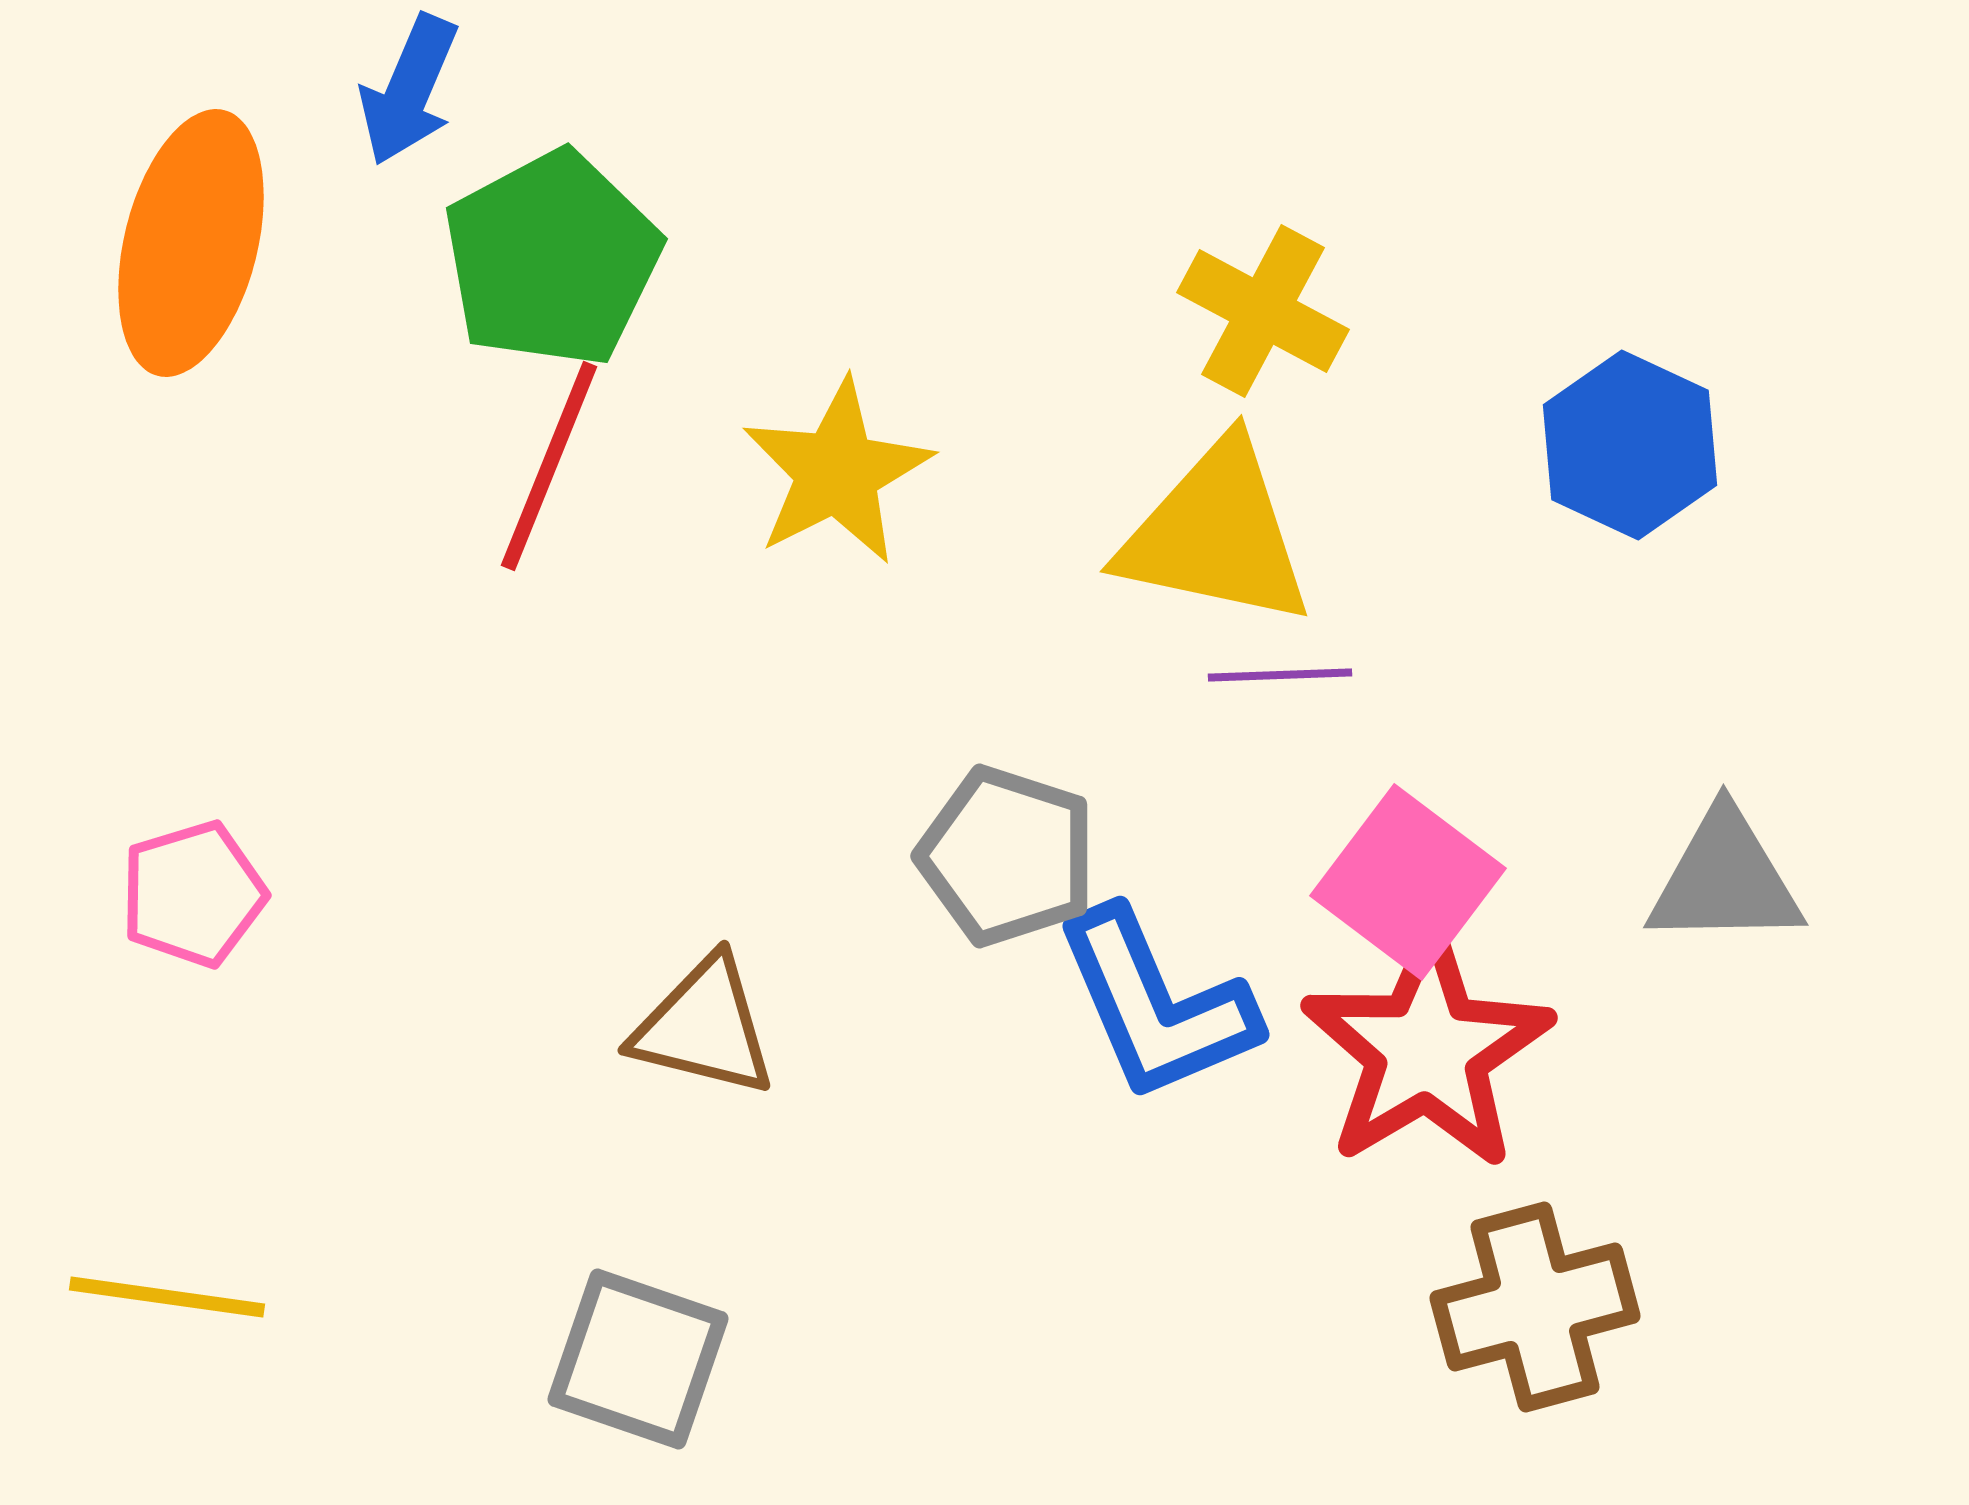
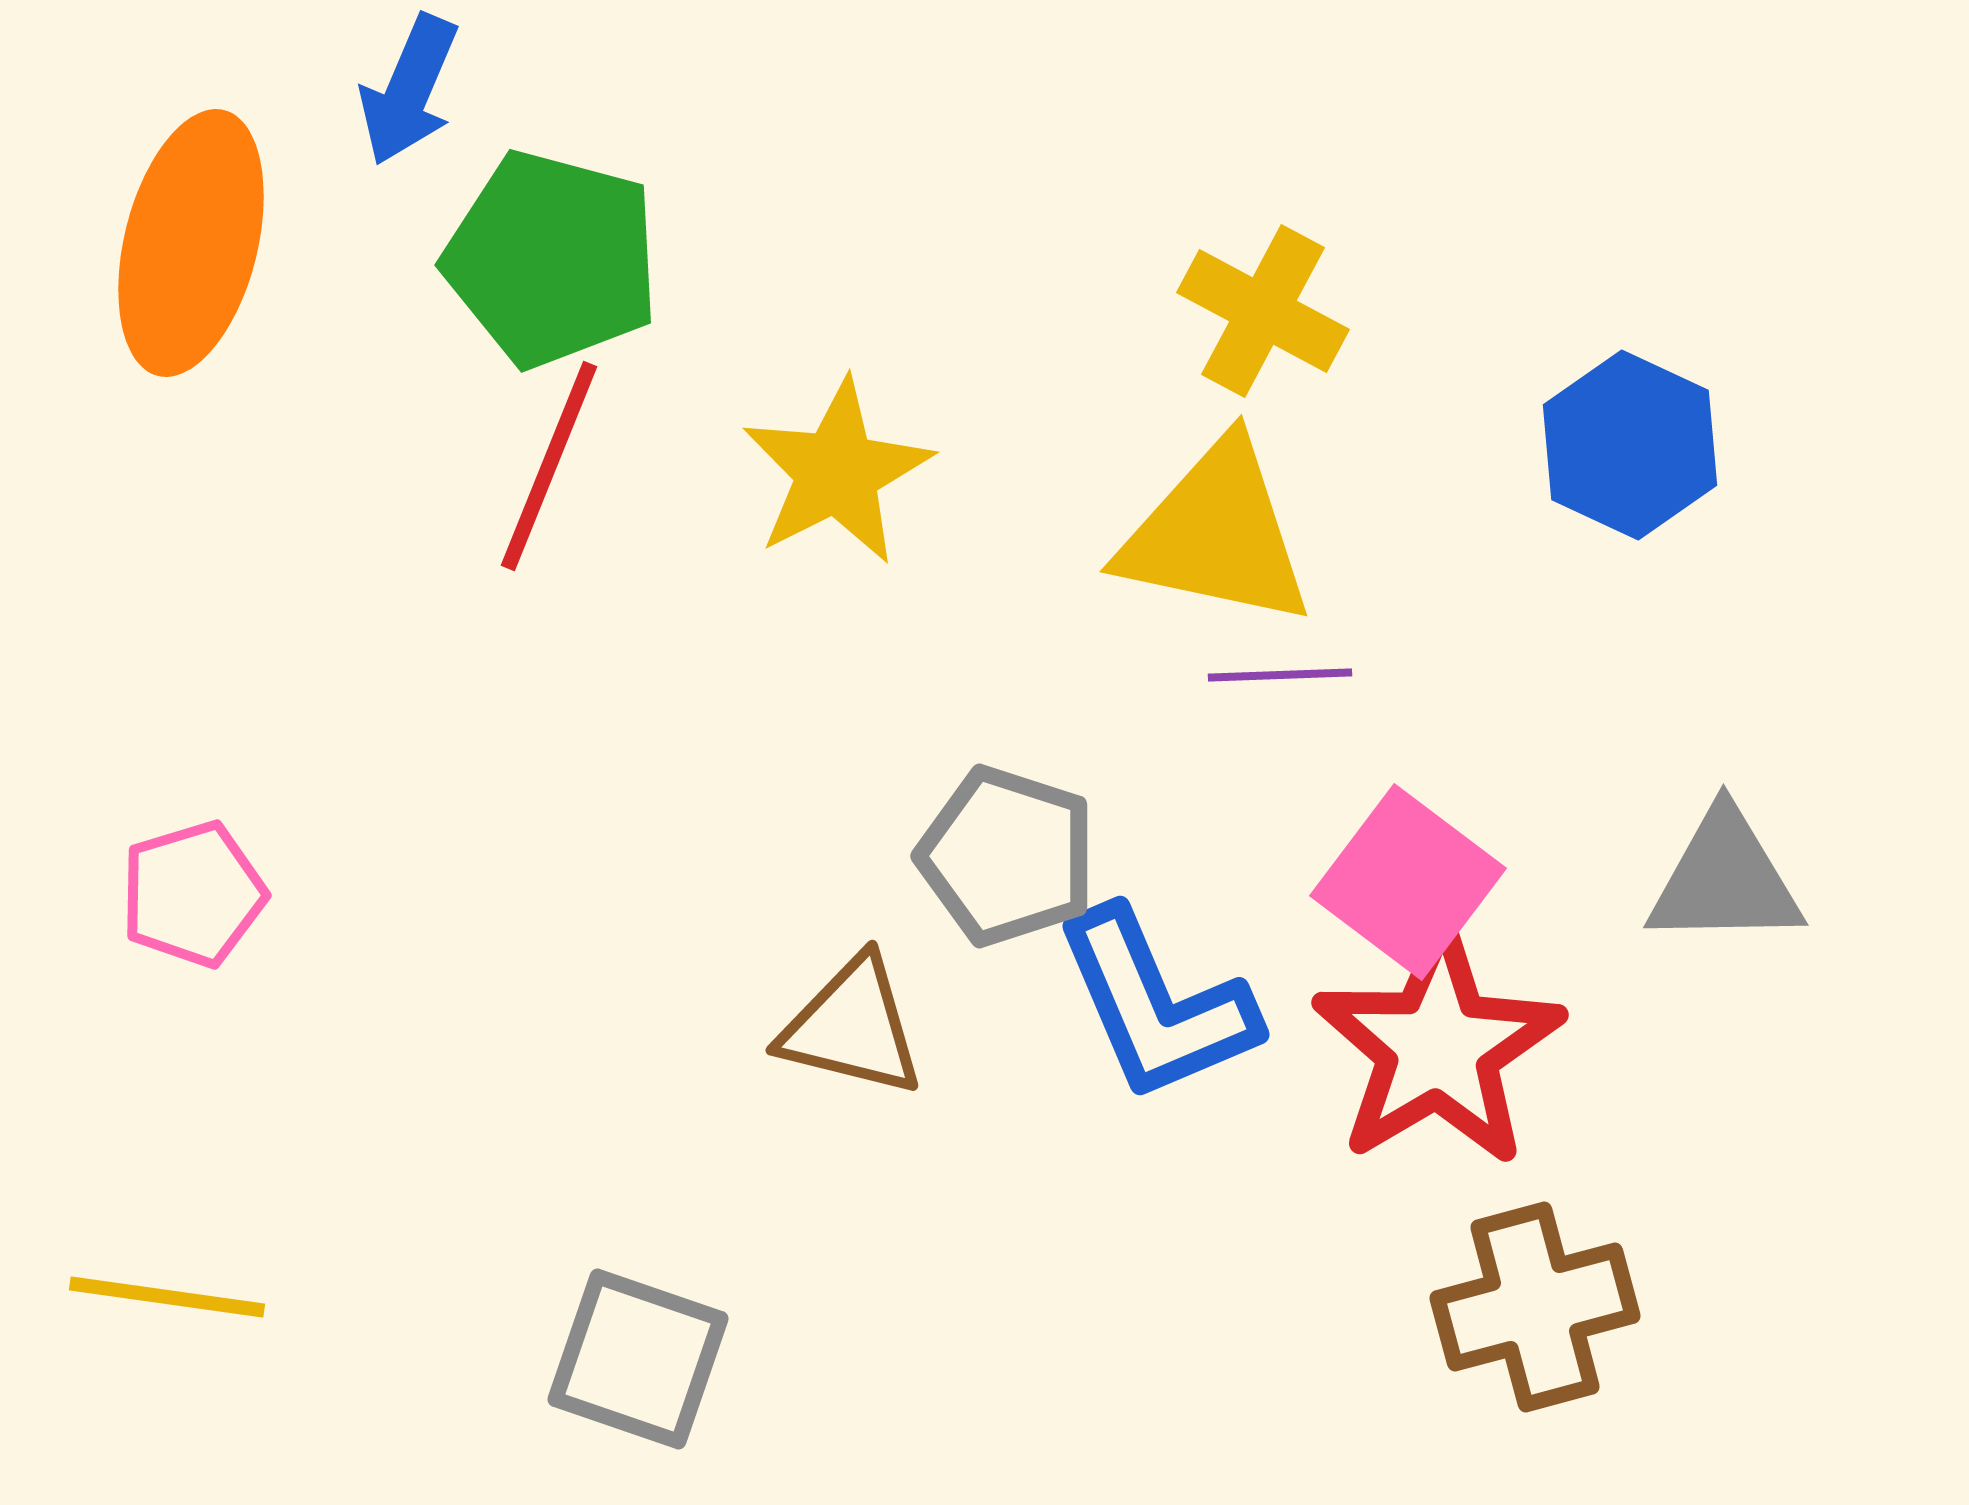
green pentagon: rotated 29 degrees counterclockwise
brown triangle: moved 148 px right
red star: moved 11 px right, 3 px up
